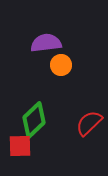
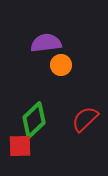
red semicircle: moved 4 px left, 4 px up
